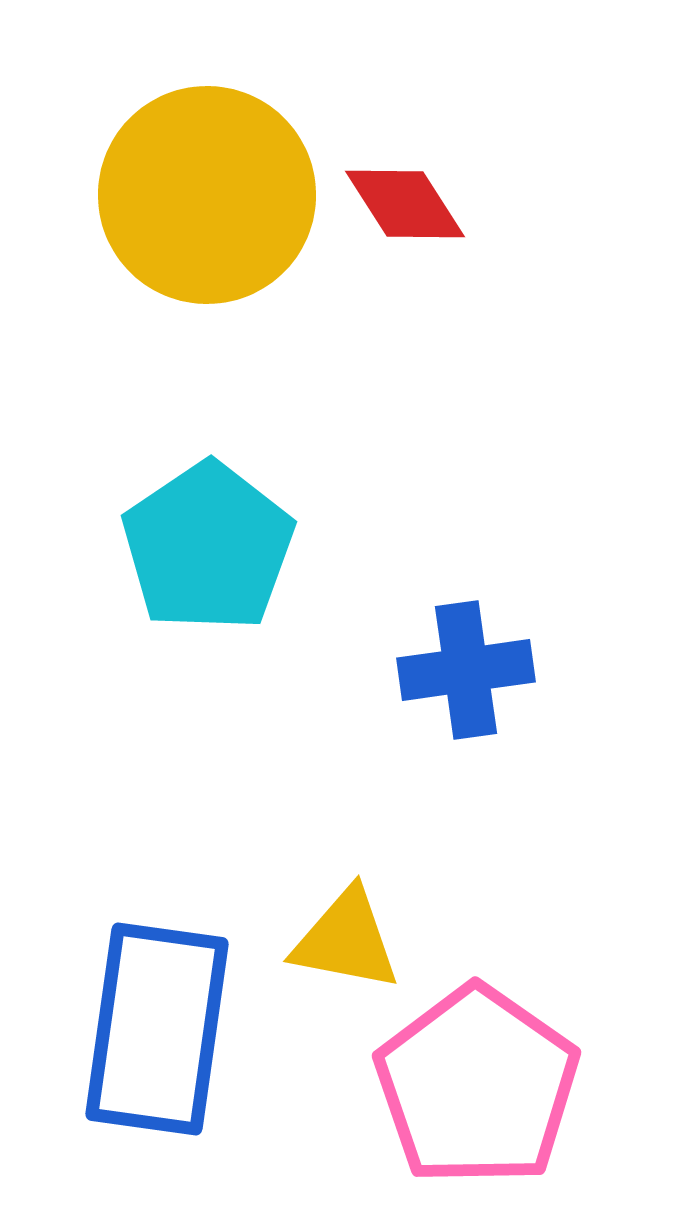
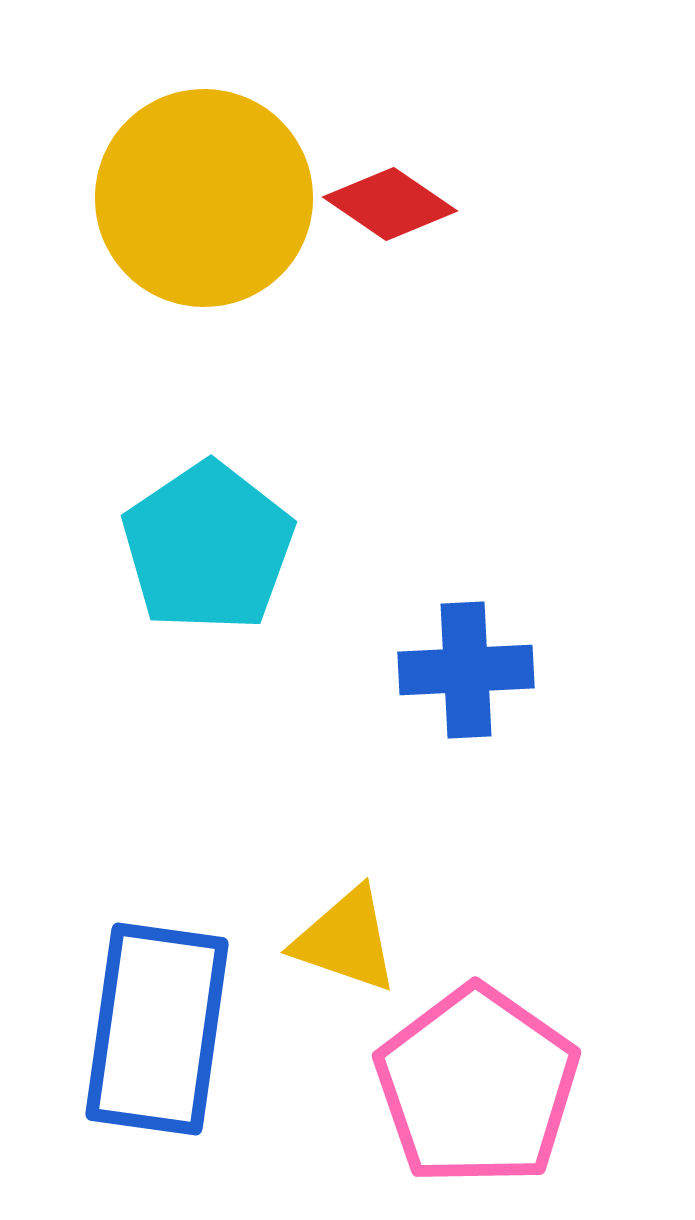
yellow circle: moved 3 px left, 3 px down
red diamond: moved 15 px left; rotated 23 degrees counterclockwise
blue cross: rotated 5 degrees clockwise
yellow triangle: rotated 8 degrees clockwise
